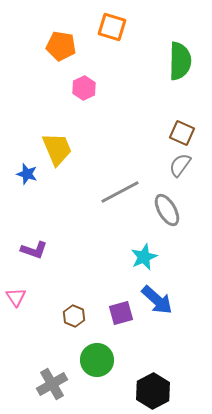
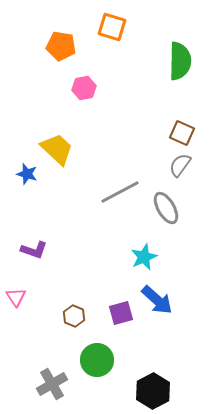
pink hexagon: rotated 15 degrees clockwise
yellow trapezoid: rotated 24 degrees counterclockwise
gray ellipse: moved 1 px left, 2 px up
